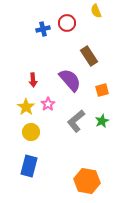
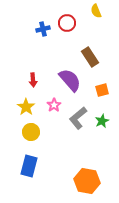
brown rectangle: moved 1 px right, 1 px down
pink star: moved 6 px right, 1 px down
gray L-shape: moved 2 px right, 3 px up
